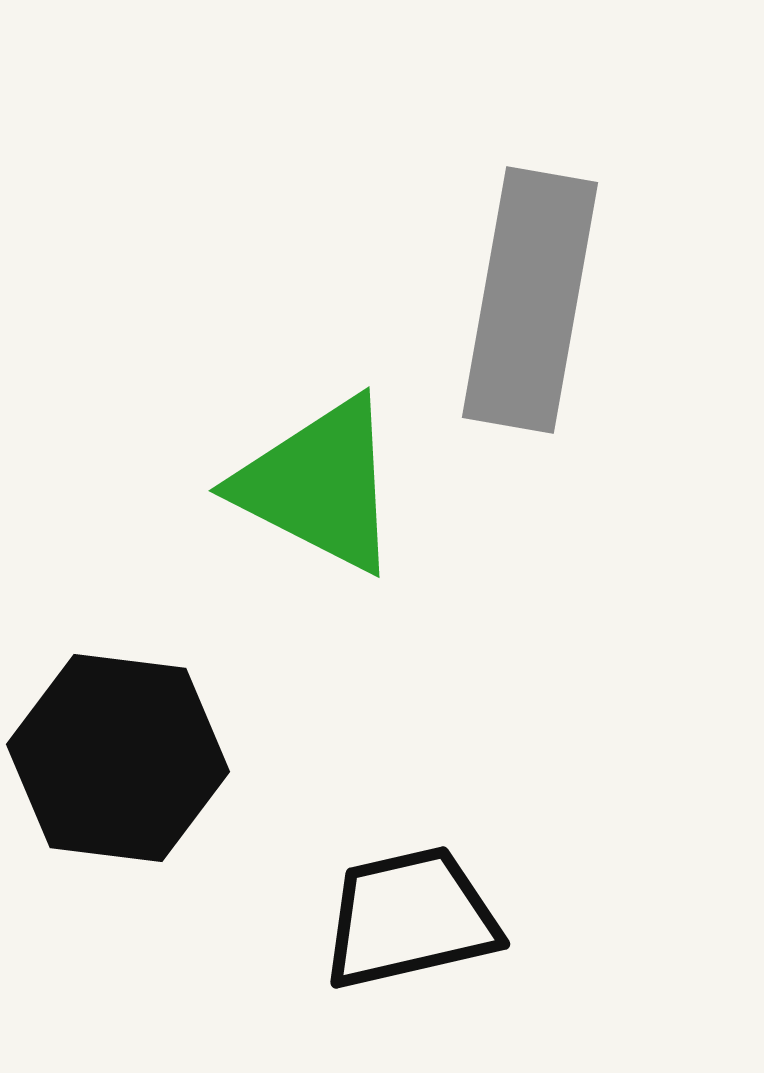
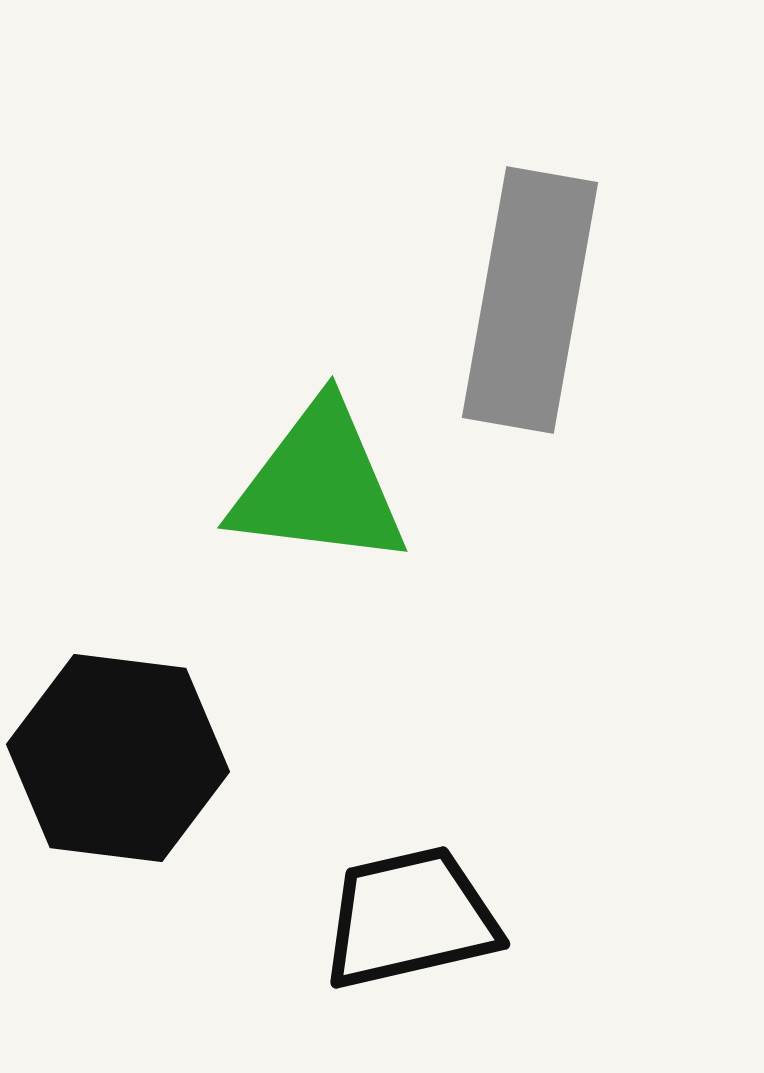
green triangle: rotated 20 degrees counterclockwise
